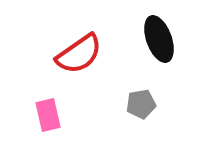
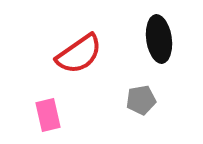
black ellipse: rotated 12 degrees clockwise
gray pentagon: moved 4 px up
